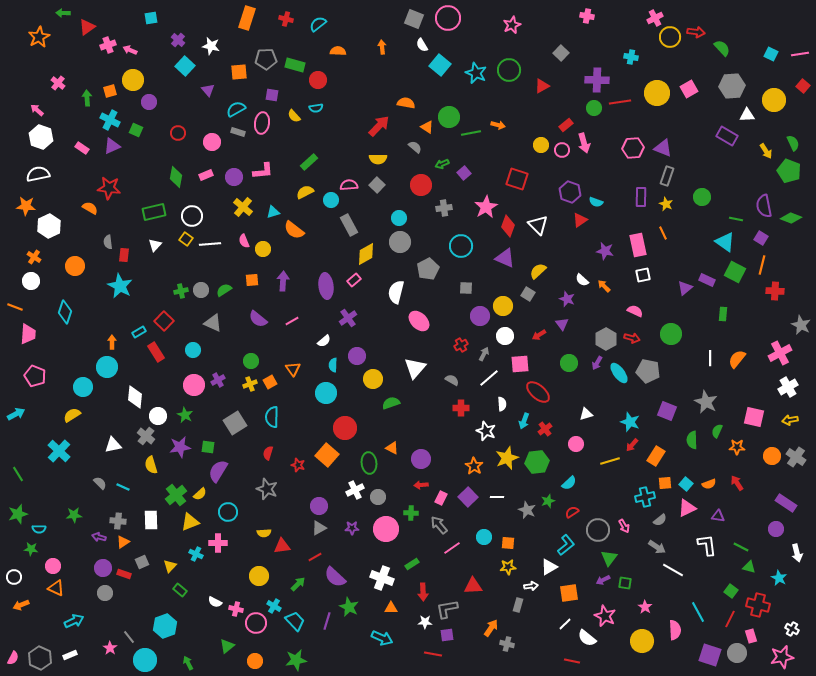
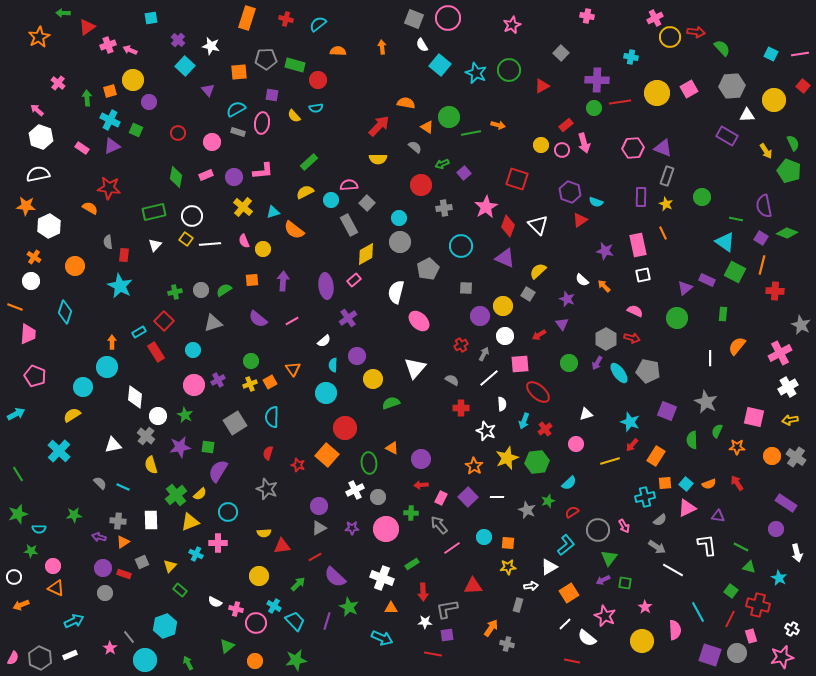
gray square at (377, 185): moved 10 px left, 18 px down
green diamond at (791, 218): moved 4 px left, 15 px down
green cross at (181, 291): moved 6 px left, 1 px down
gray triangle at (213, 323): rotated 42 degrees counterclockwise
green circle at (671, 334): moved 6 px right, 16 px up
orange semicircle at (737, 359): moved 13 px up
green star at (31, 549): moved 2 px down
orange square at (569, 593): rotated 24 degrees counterclockwise
